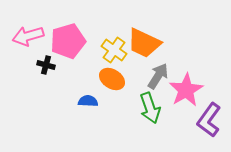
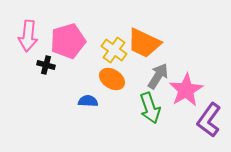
pink arrow: rotated 68 degrees counterclockwise
